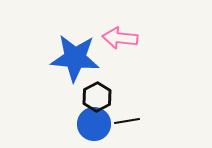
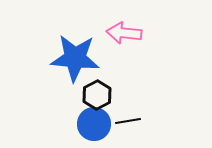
pink arrow: moved 4 px right, 5 px up
black hexagon: moved 2 px up
black line: moved 1 px right
